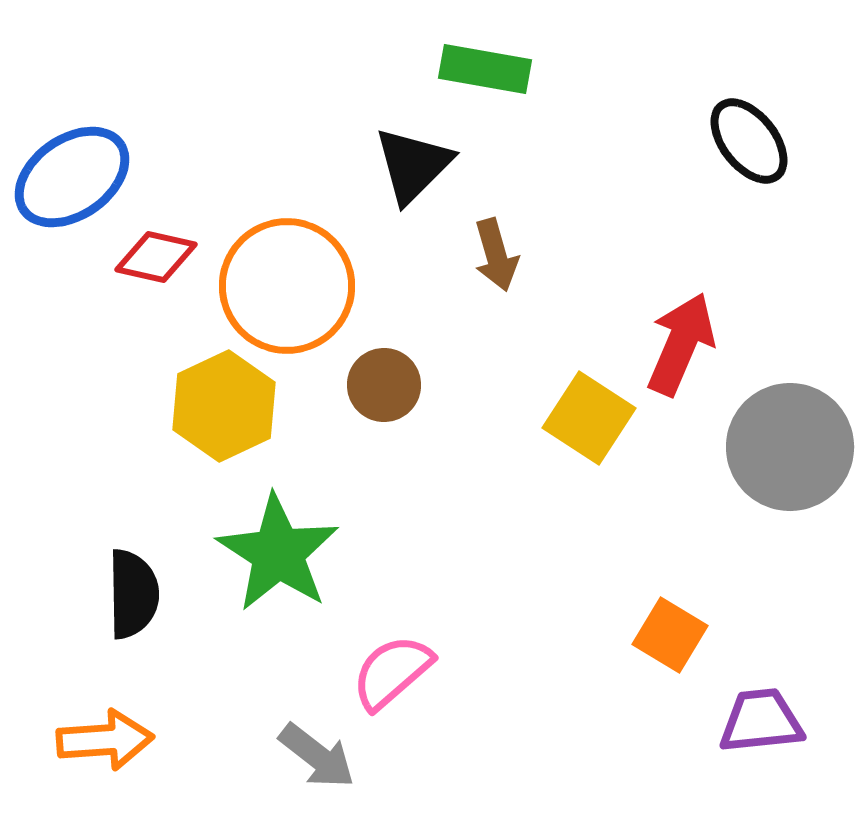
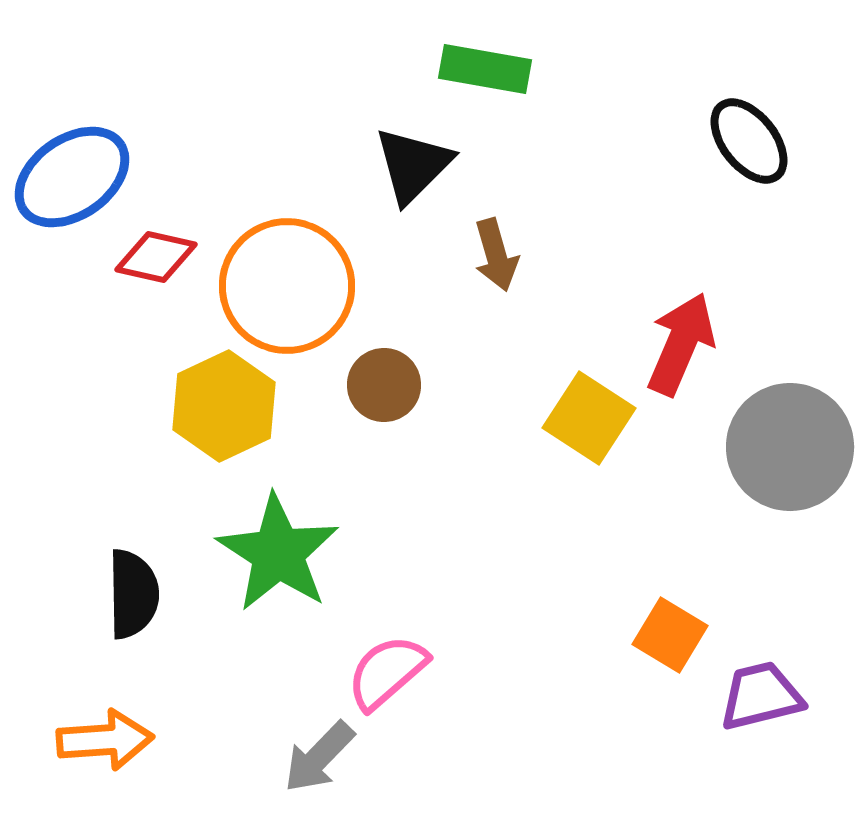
pink semicircle: moved 5 px left
purple trapezoid: moved 25 px up; rotated 8 degrees counterclockwise
gray arrow: moved 2 px right, 1 px down; rotated 96 degrees clockwise
